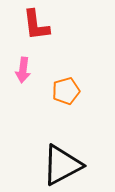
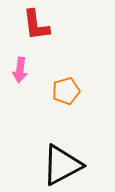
pink arrow: moved 3 px left
